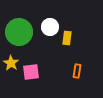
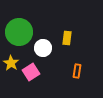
white circle: moved 7 px left, 21 px down
pink square: rotated 24 degrees counterclockwise
